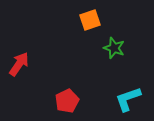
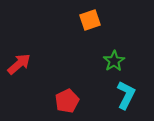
green star: moved 13 px down; rotated 20 degrees clockwise
red arrow: rotated 15 degrees clockwise
cyan L-shape: moved 2 px left, 4 px up; rotated 136 degrees clockwise
